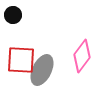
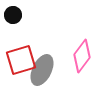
red square: rotated 20 degrees counterclockwise
